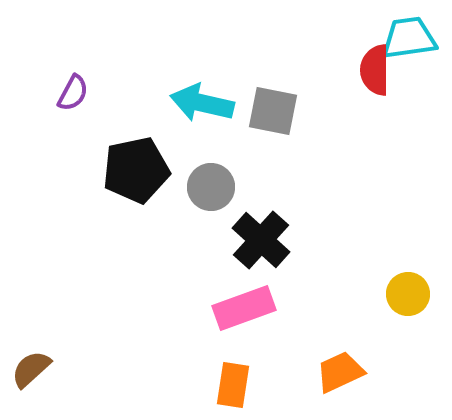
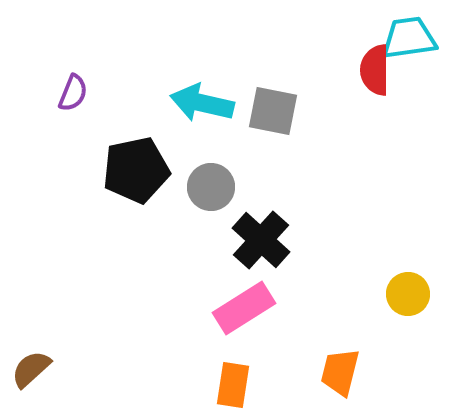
purple semicircle: rotated 6 degrees counterclockwise
pink rectangle: rotated 12 degrees counterclockwise
orange trapezoid: rotated 51 degrees counterclockwise
